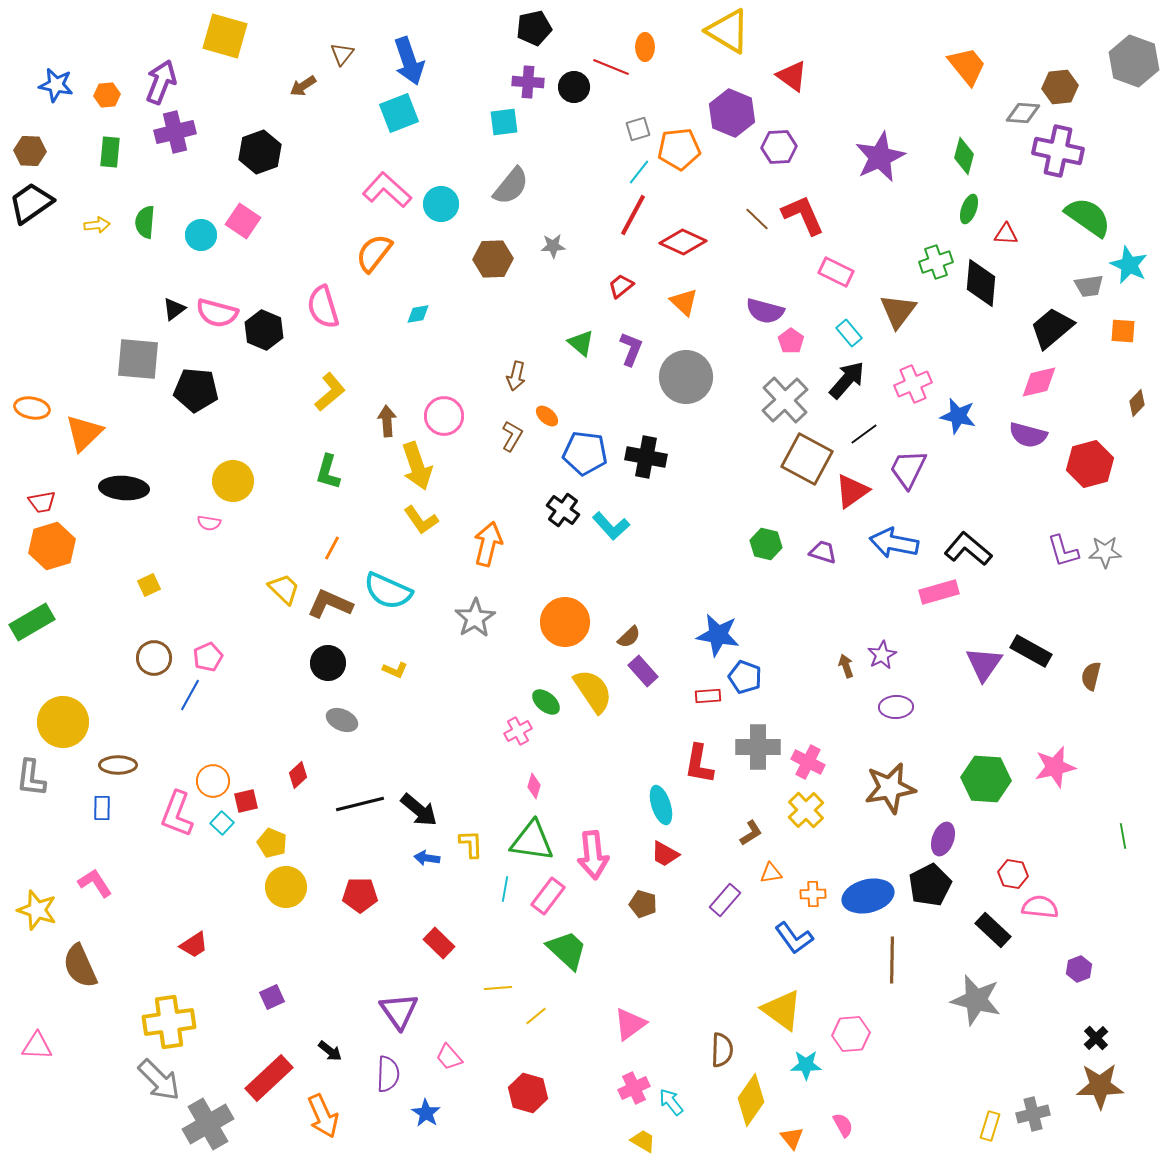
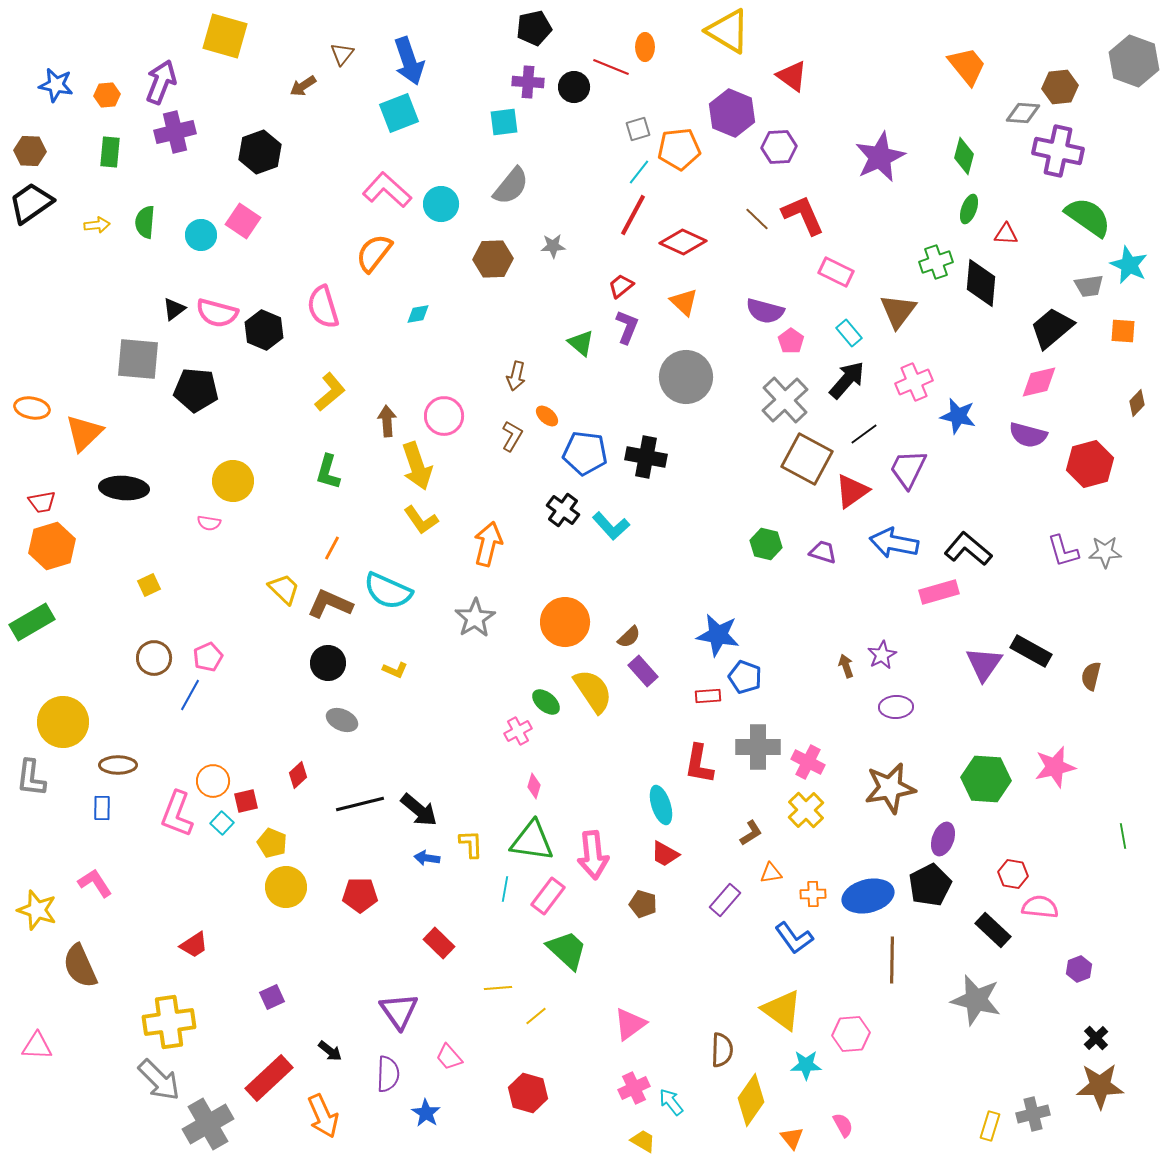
purple L-shape at (631, 349): moved 4 px left, 22 px up
pink cross at (913, 384): moved 1 px right, 2 px up
